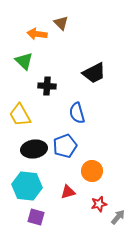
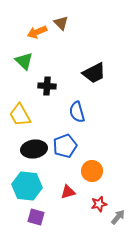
orange arrow: moved 2 px up; rotated 30 degrees counterclockwise
blue semicircle: moved 1 px up
